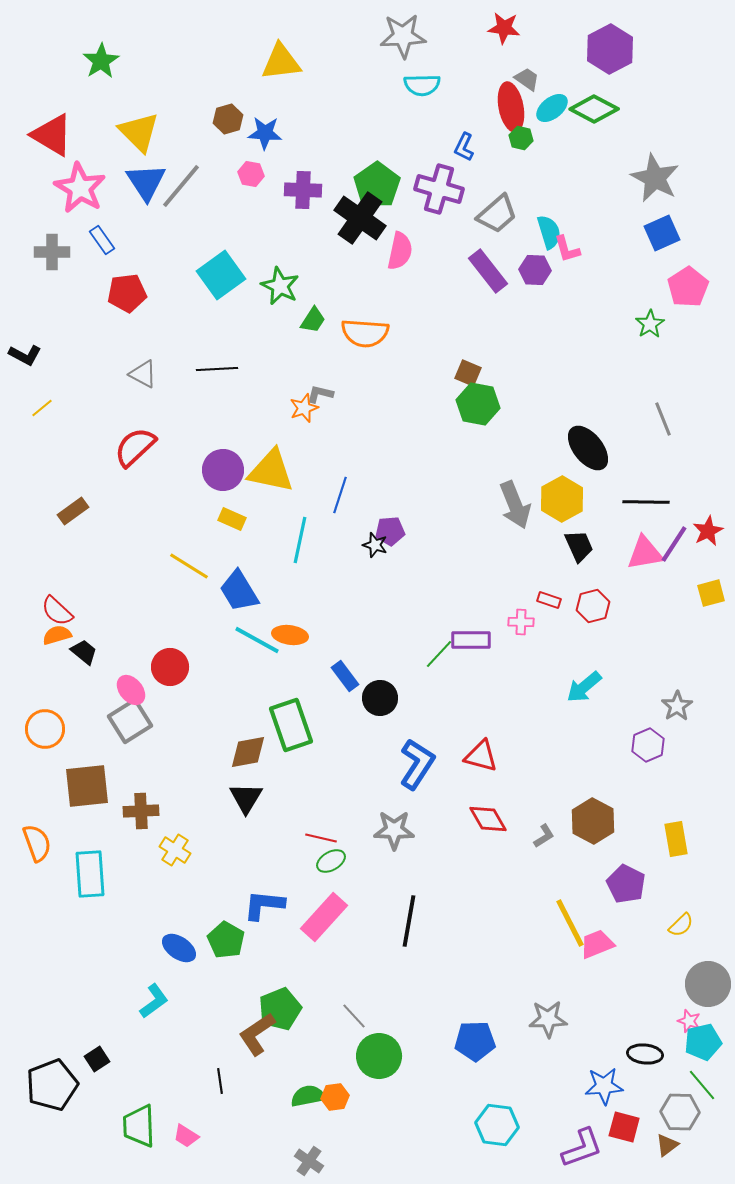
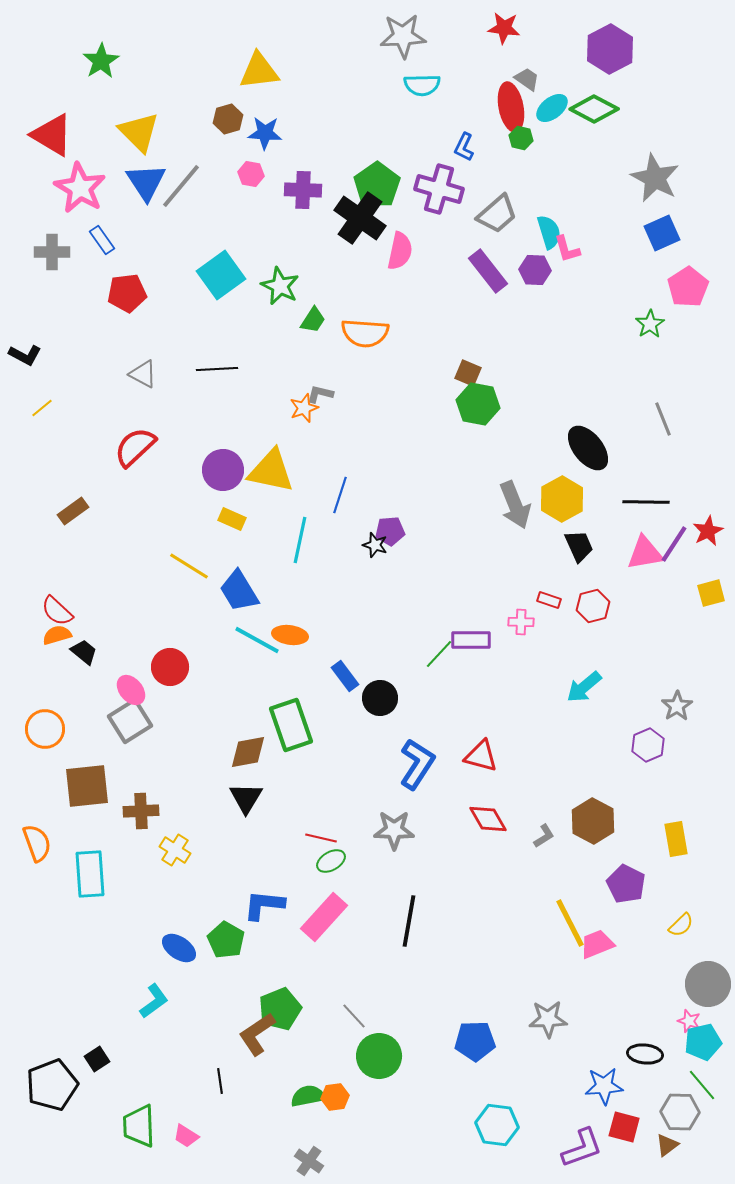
yellow triangle at (281, 62): moved 22 px left, 9 px down
